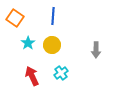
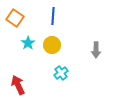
red arrow: moved 14 px left, 9 px down
